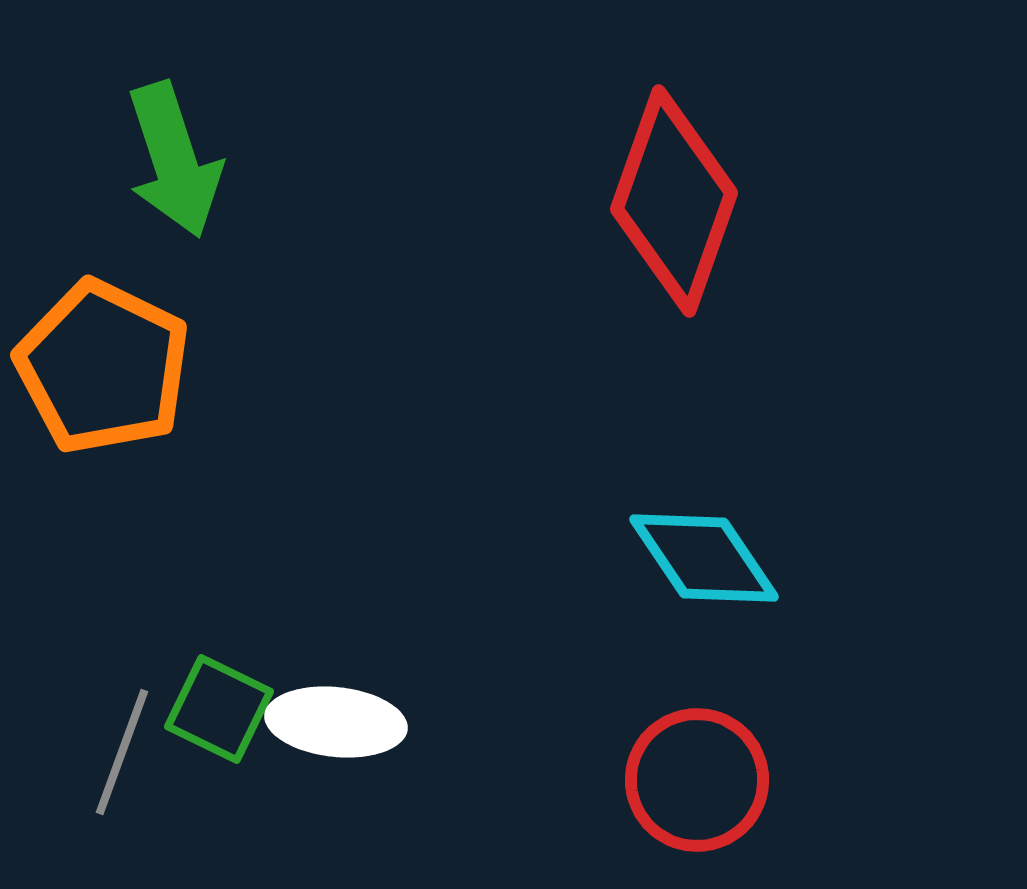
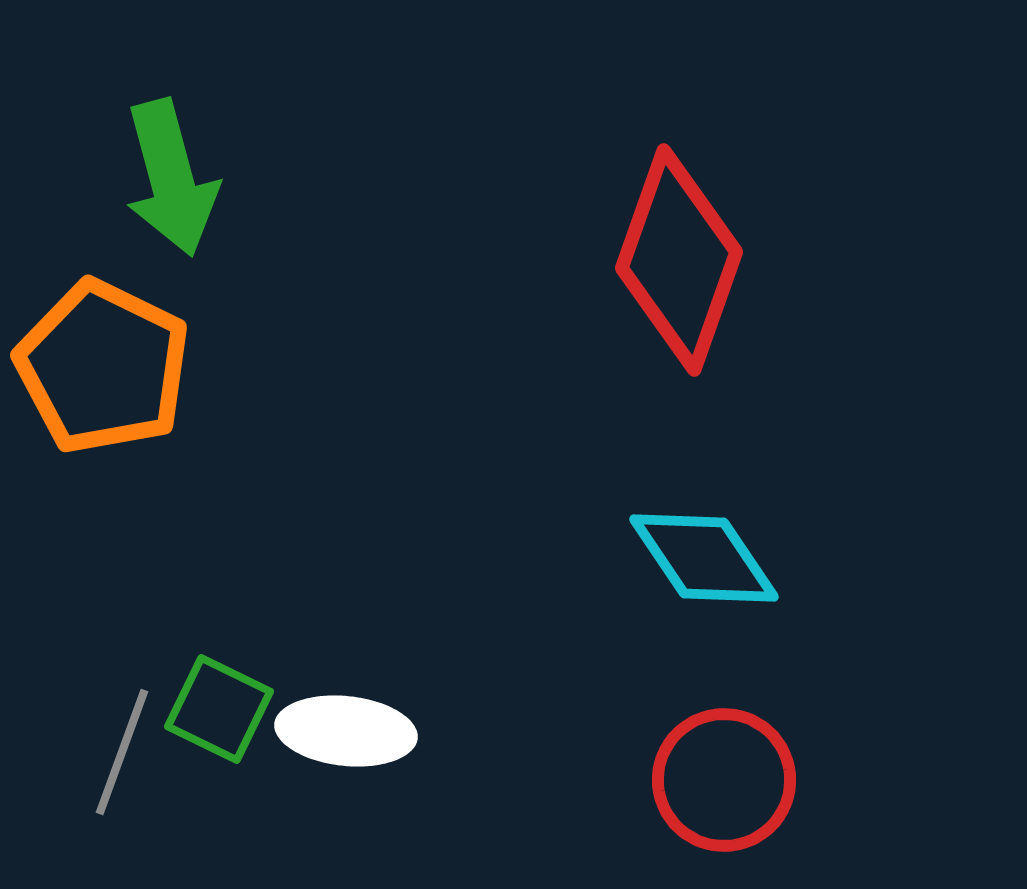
green arrow: moved 3 px left, 18 px down; rotated 3 degrees clockwise
red diamond: moved 5 px right, 59 px down
white ellipse: moved 10 px right, 9 px down
red circle: moved 27 px right
